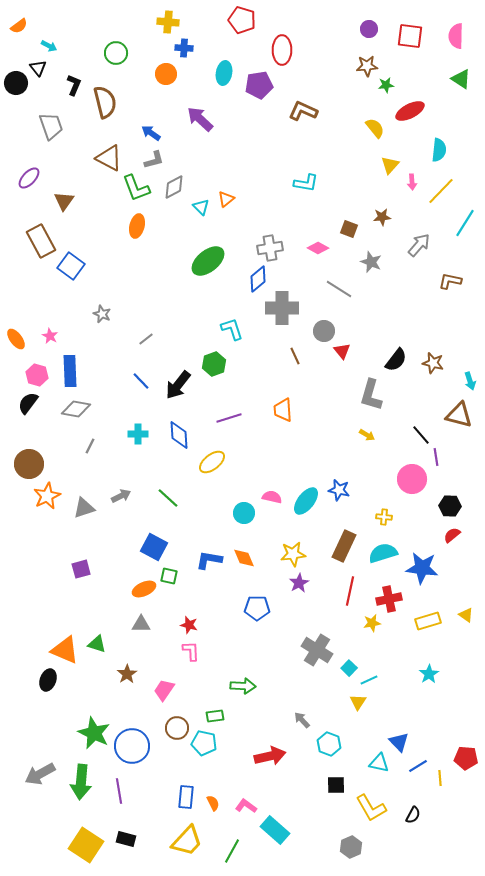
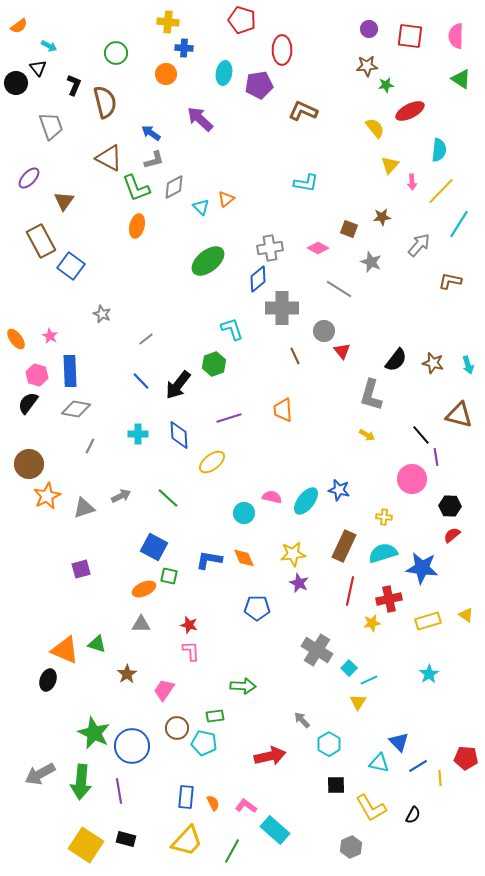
cyan line at (465, 223): moved 6 px left, 1 px down
cyan arrow at (470, 381): moved 2 px left, 16 px up
purple star at (299, 583): rotated 18 degrees counterclockwise
cyan hexagon at (329, 744): rotated 10 degrees clockwise
